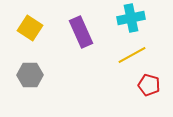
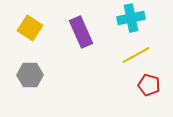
yellow line: moved 4 px right
